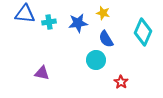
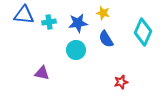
blue triangle: moved 1 px left, 1 px down
cyan circle: moved 20 px left, 10 px up
red star: rotated 24 degrees clockwise
